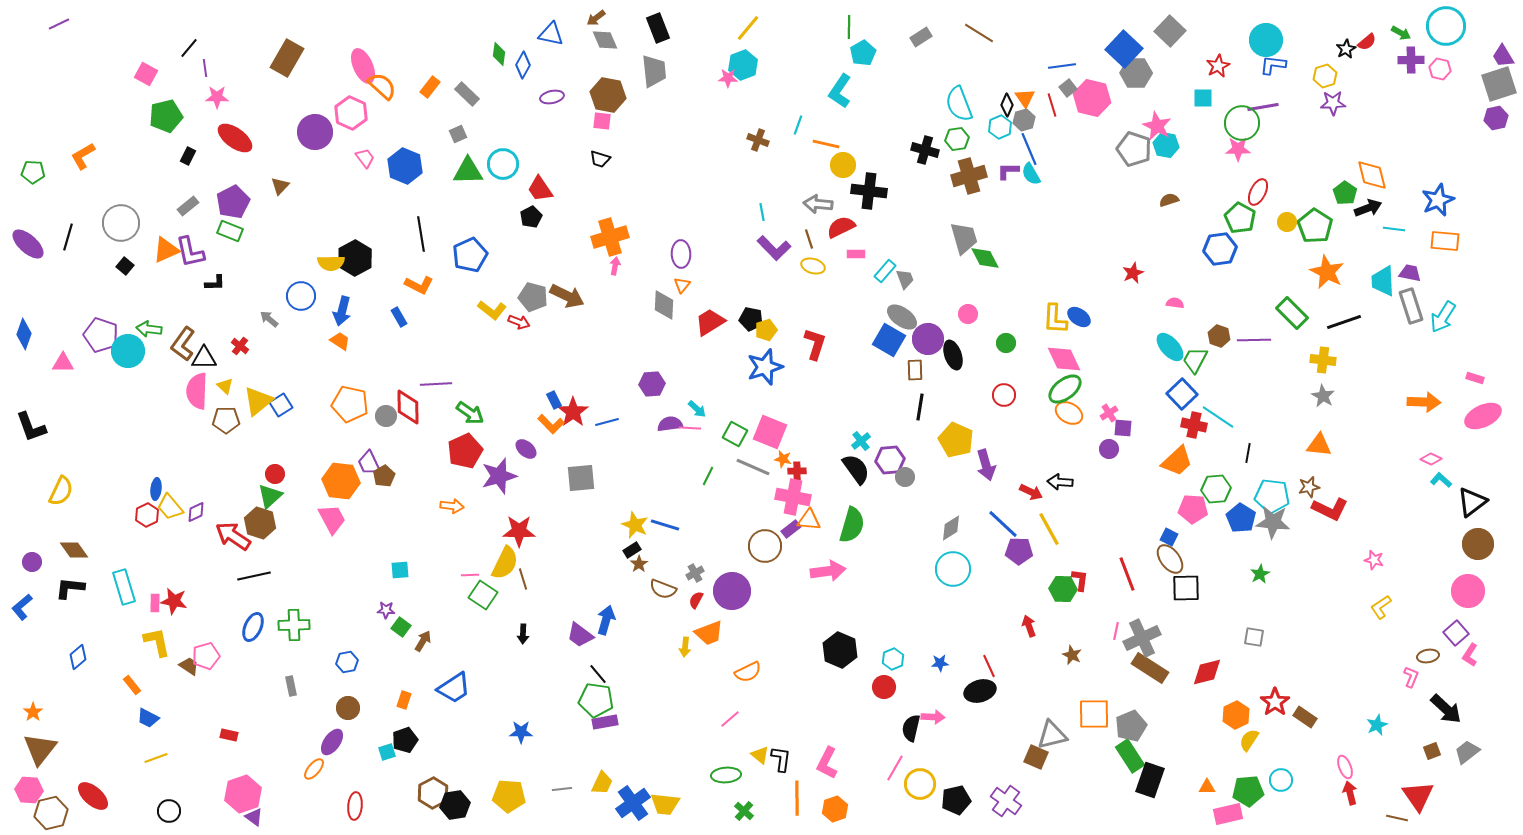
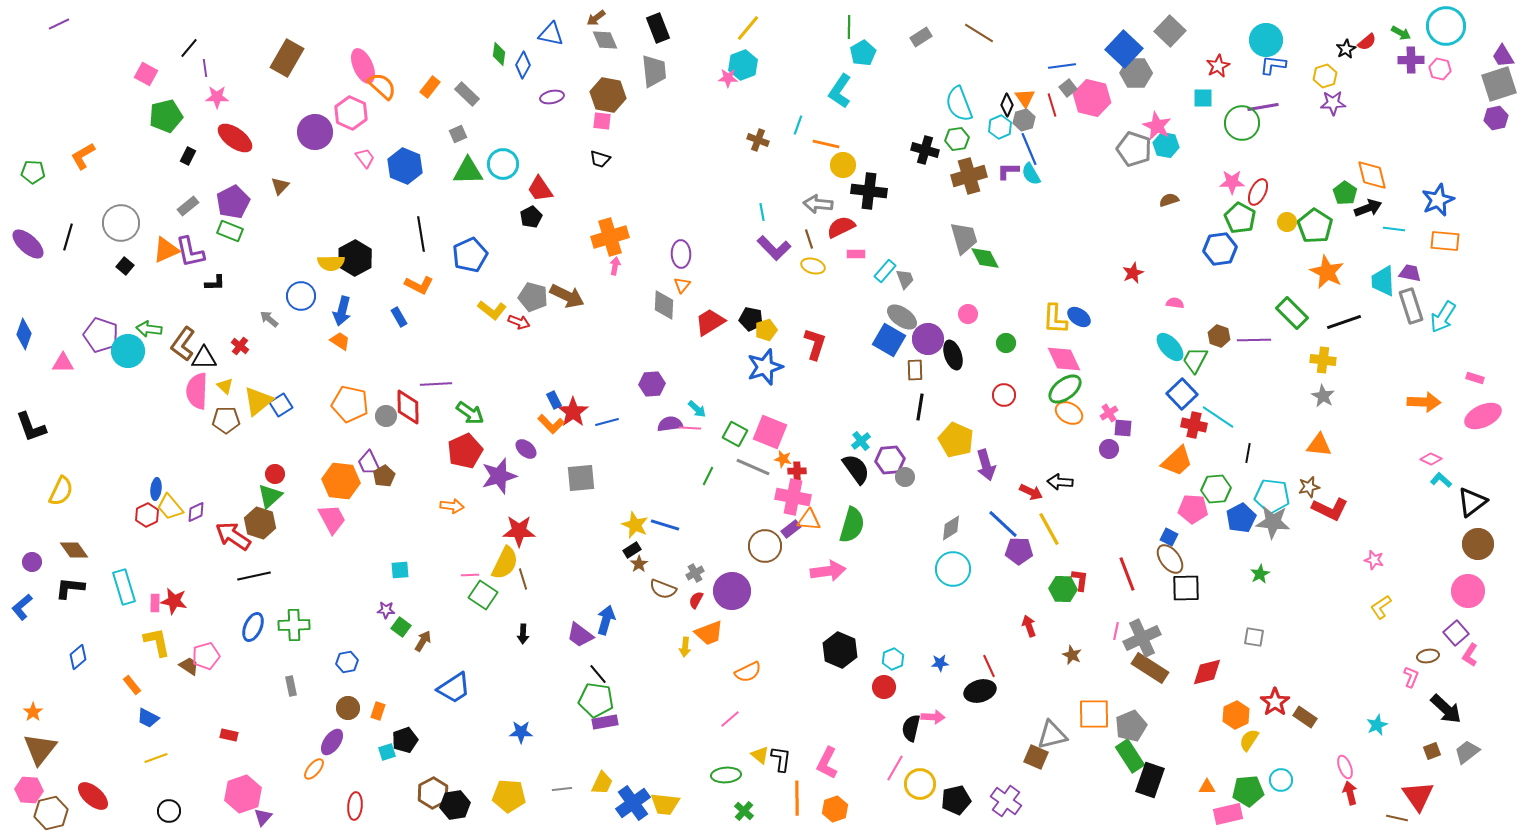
pink star at (1238, 149): moved 6 px left, 33 px down
blue pentagon at (1241, 518): rotated 12 degrees clockwise
orange rectangle at (404, 700): moved 26 px left, 11 px down
purple triangle at (254, 817): moved 9 px right; rotated 36 degrees clockwise
